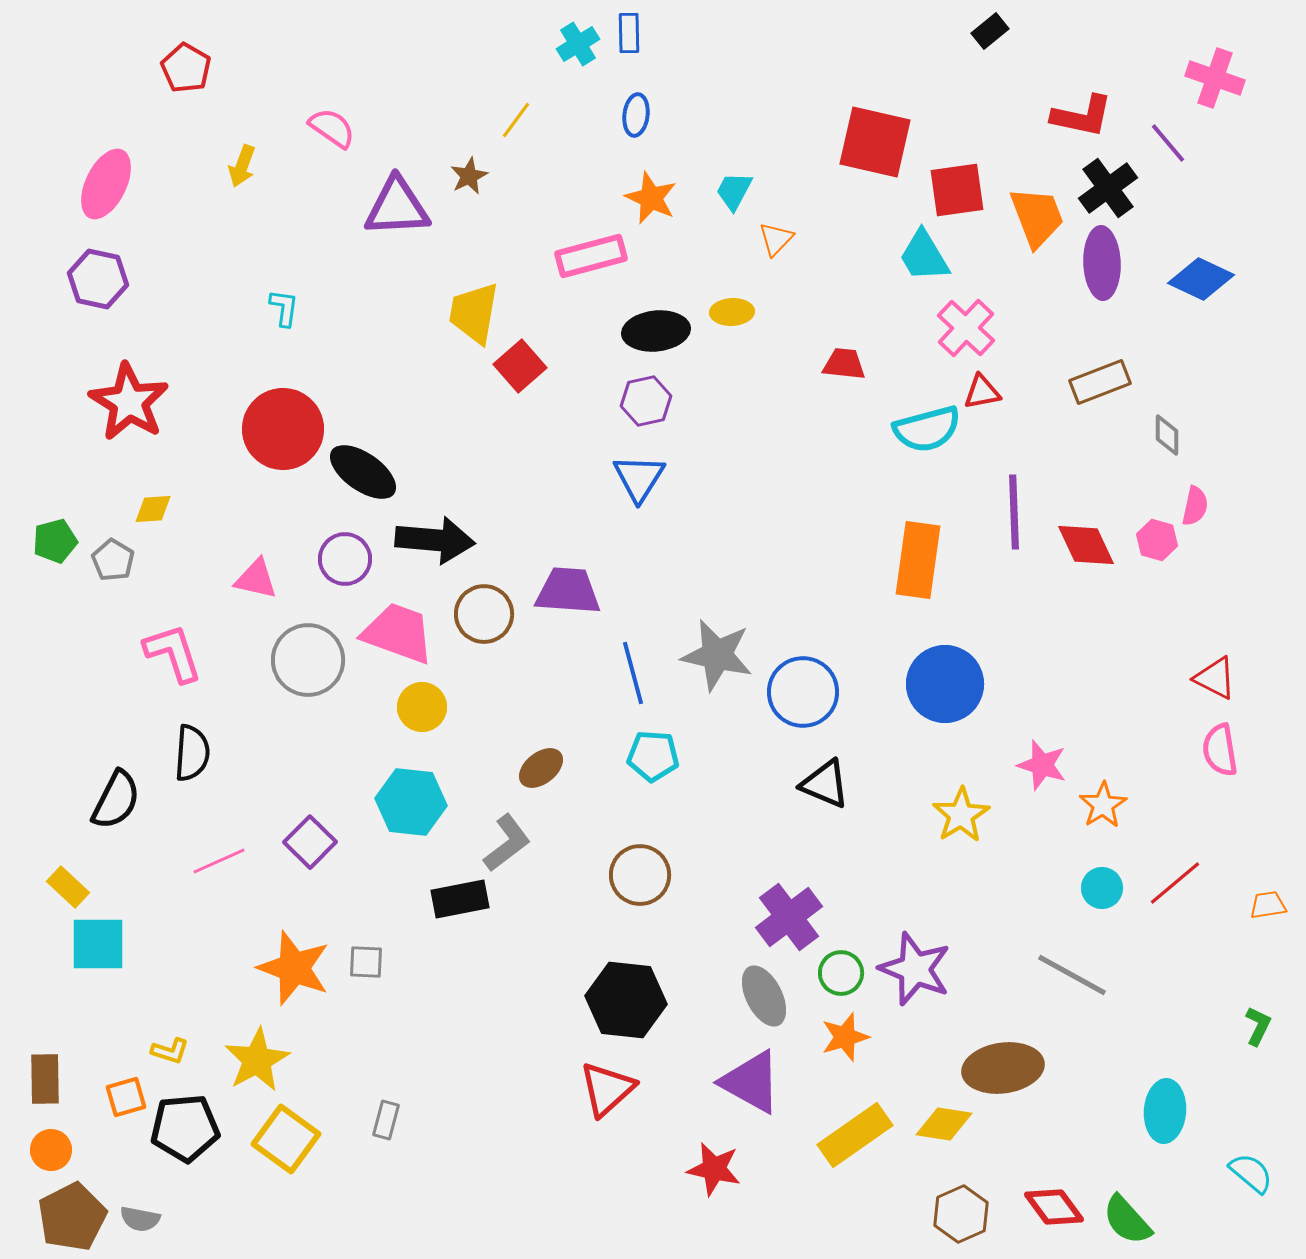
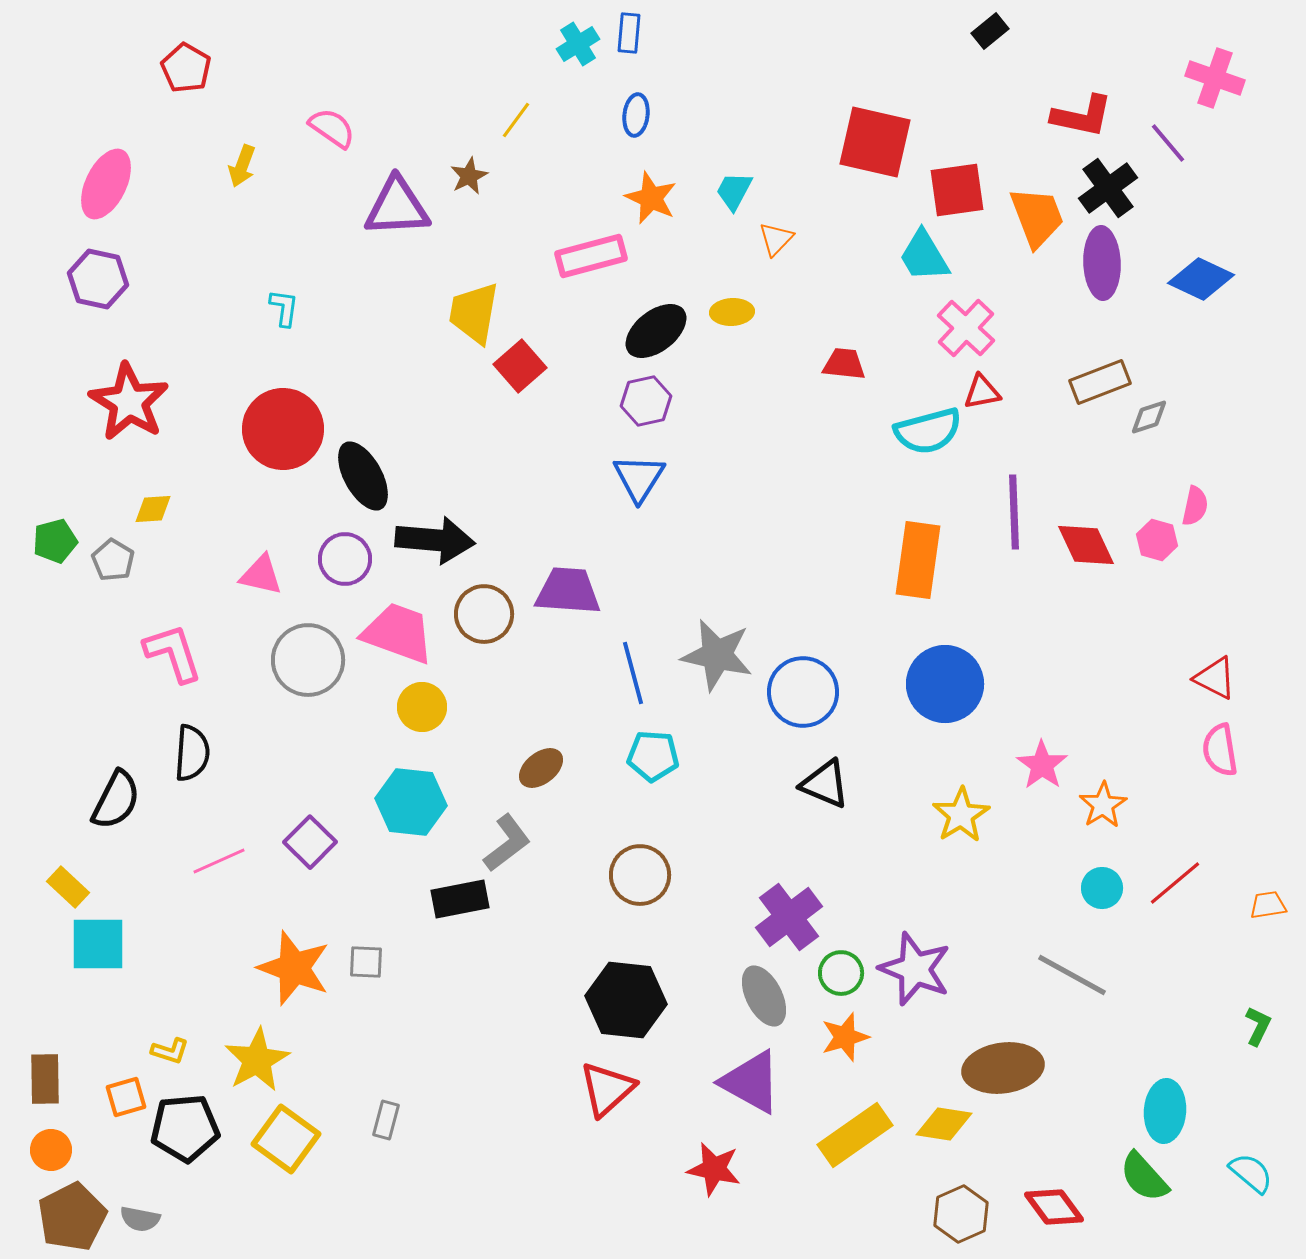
blue rectangle at (629, 33): rotated 6 degrees clockwise
black ellipse at (656, 331): rotated 32 degrees counterclockwise
cyan semicircle at (927, 429): moved 1 px right, 2 px down
gray diamond at (1167, 435): moved 18 px left, 18 px up; rotated 72 degrees clockwise
black ellipse at (363, 472): moved 4 px down; rotated 26 degrees clockwise
pink triangle at (256, 579): moved 5 px right, 4 px up
pink star at (1042, 765): rotated 18 degrees clockwise
green semicircle at (1127, 1220): moved 17 px right, 43 px up
